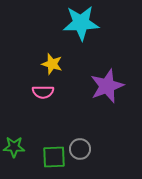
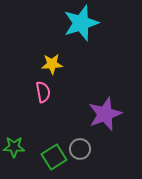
cyan star: rotated 15 degrees counterclockwise
yellow star: rotated 20 degrees counterclockwise
purple star: moved 2 px left, 28 px down
pink semicircle: rotated 100 degrees counterclockwise
green square: rotated 30 degrees counterclockwise
